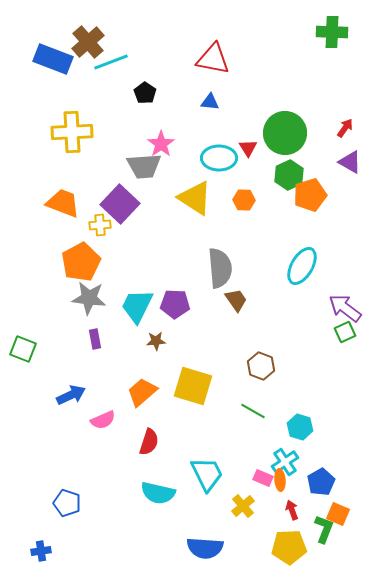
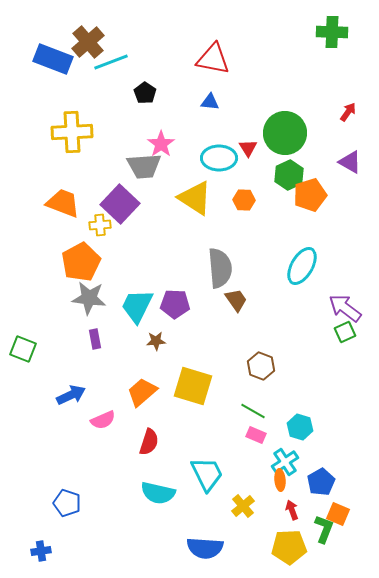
red arrow at (345, 128): moved 3 px right, 16 px up
pink rectangle at (263, 478): moved 7 px left, 43 px up
